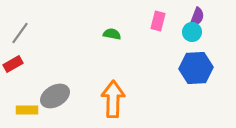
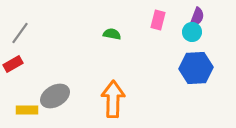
pink rectangle: moved 1 px up
